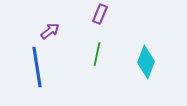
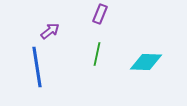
cyan diamond: rotated 72 degrees clockwise
